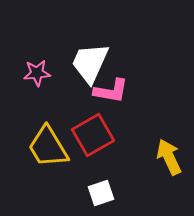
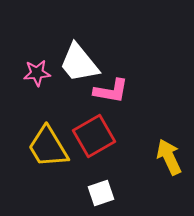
white trapezoid: moved 11 px left; rotated 63 degrees counterclockwise
red square: moved 1 px right, 1 px down
